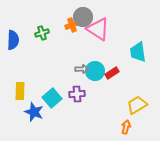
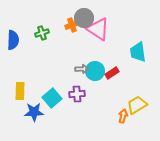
gray circle: moved 1 px right, 1 px down
blue star: rotated 24 degrees counterclockwise
orange arrow: moved 3 px left, 11 px up
